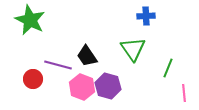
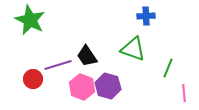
green triangle: rotated 36 degrees counterclockwise
purple line: rotated 32 degrees counterclockwise
